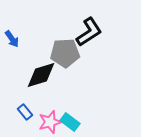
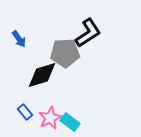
black L-shape: moved 1 px left, 1 px down
blue arrow: moved 7 px right
black diamond: moved 1 px right
pink star: moved 4 px up; rotated 10 degrees counterclockwise
